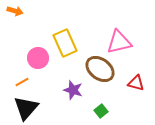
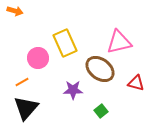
purple star: rotated 18 degrees counterclockwise
